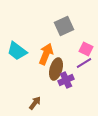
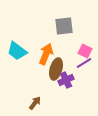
gray square: rotated 18 degrees clockwise
pink square: moved 1 px left, 2 px down
